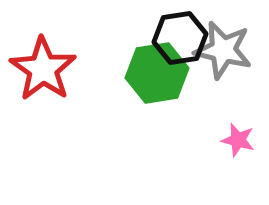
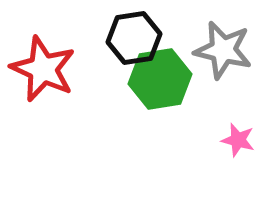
black hexagon: moved 46 px left
red star: rotated 10 degrees counterclockwise
green hexagon: moved 3 px right, 6 px down
